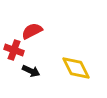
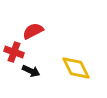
red semicircle: moved 1 px right
red cross: moved 2 px down
